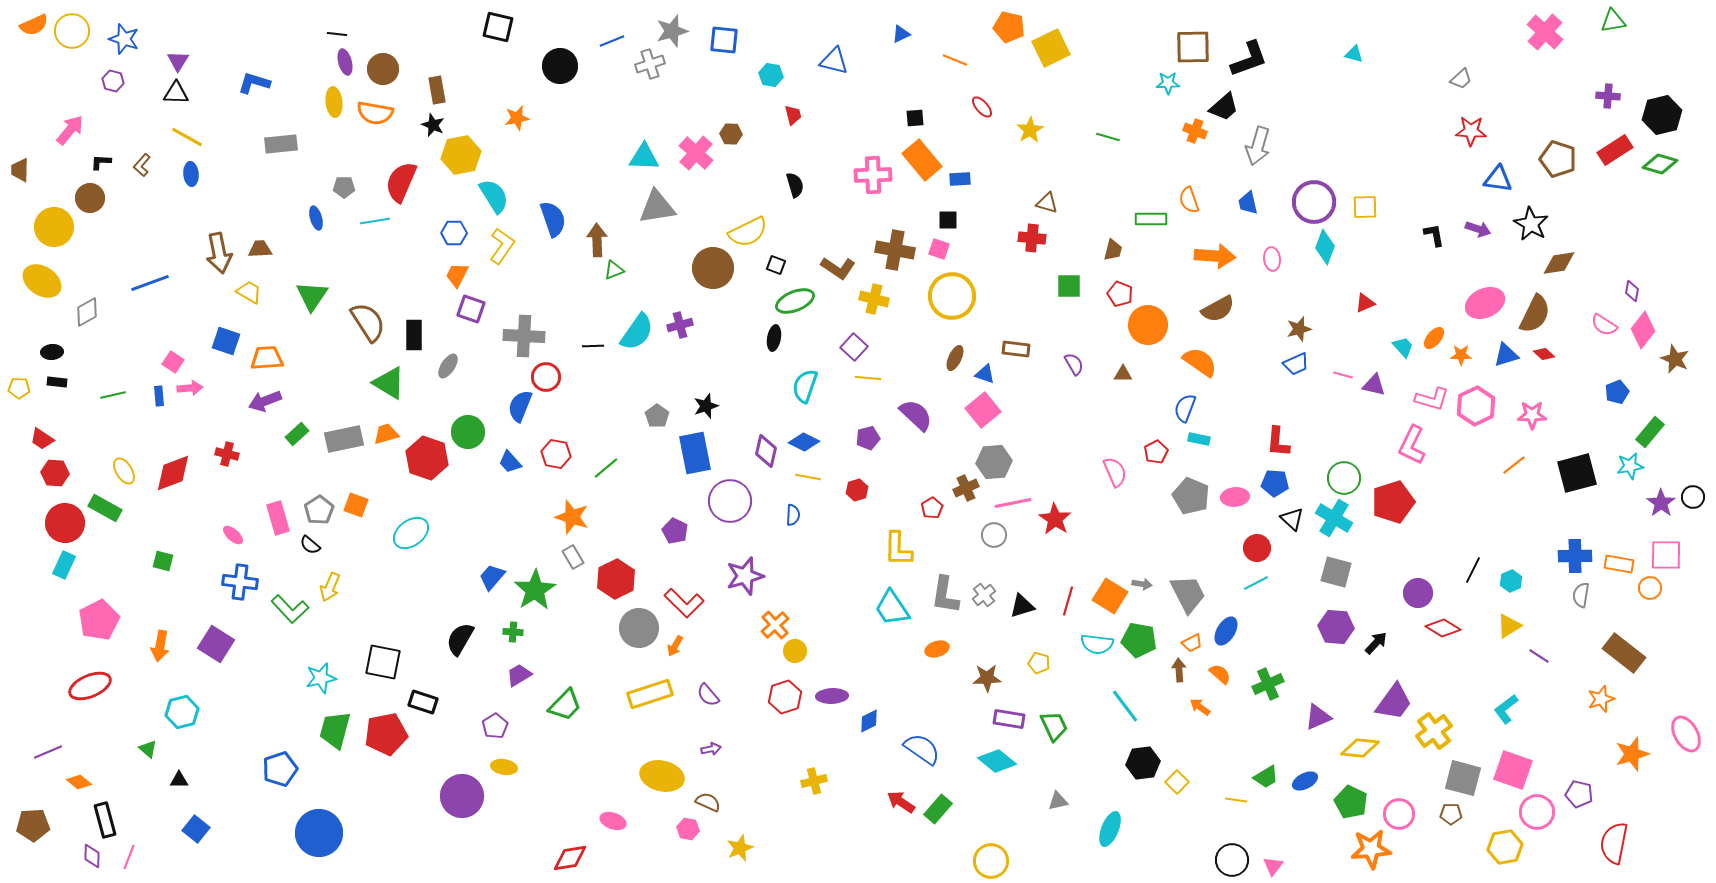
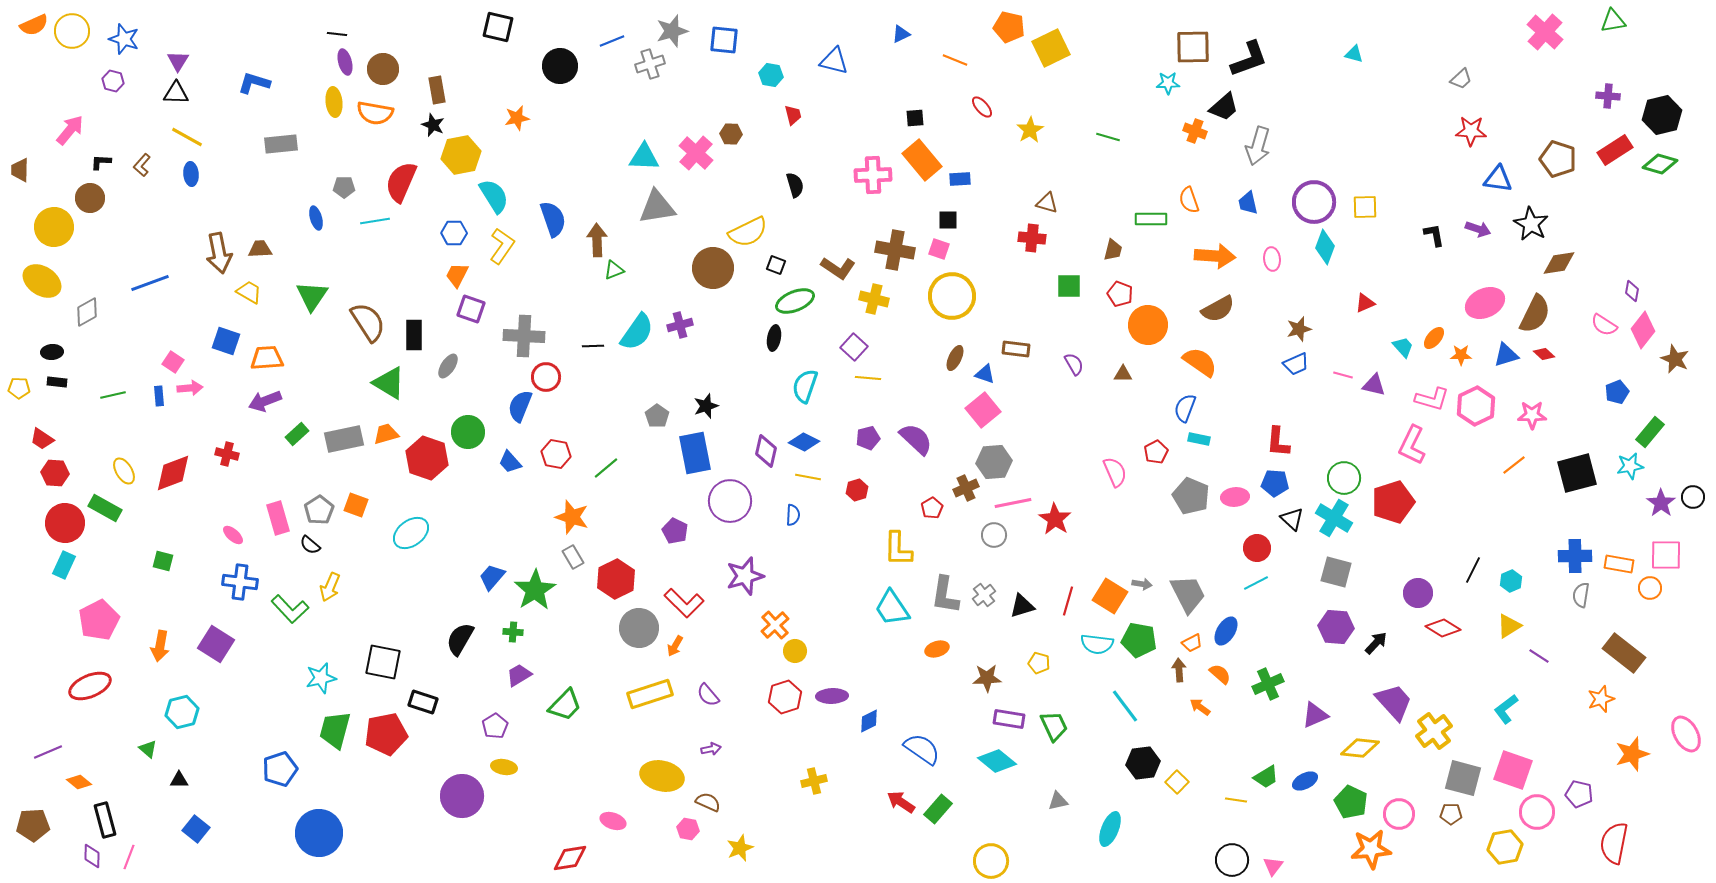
purple semicircle at (916, 415): moved 24 px down
purple trapezoid at (1394, 702): rotated 78 degrees counterclockwise
purple triangle at (1318, 717): moved 3 px left, 2 px up
